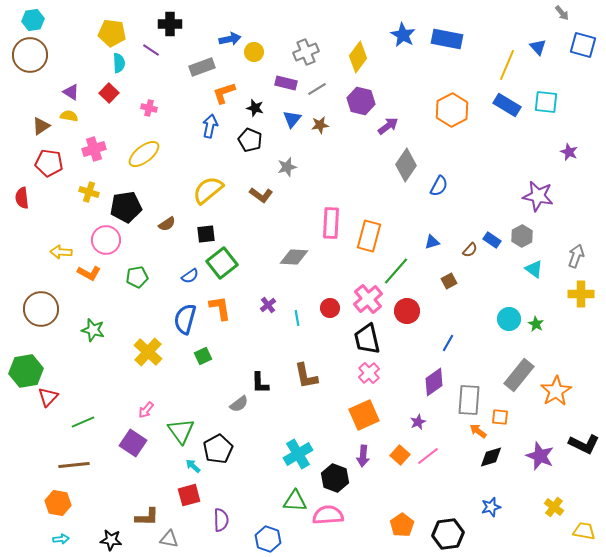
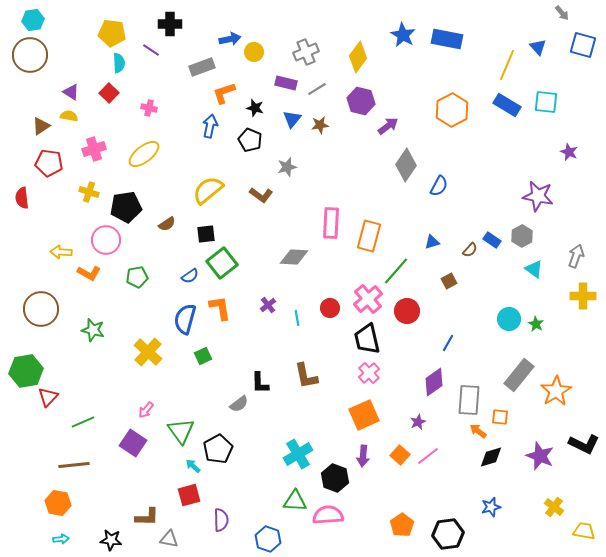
yellow cross at (581, 294): moved 2 px right, 2 px down
